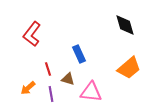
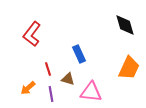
orange trapezoid: rotated 25 degrees counterclockwise
